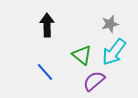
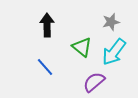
gray star: moved 1 px right, 2 px up
green triangle: moved 8 px up
blue line: moved 5 px up
purple semicircle: moved 1 px down
